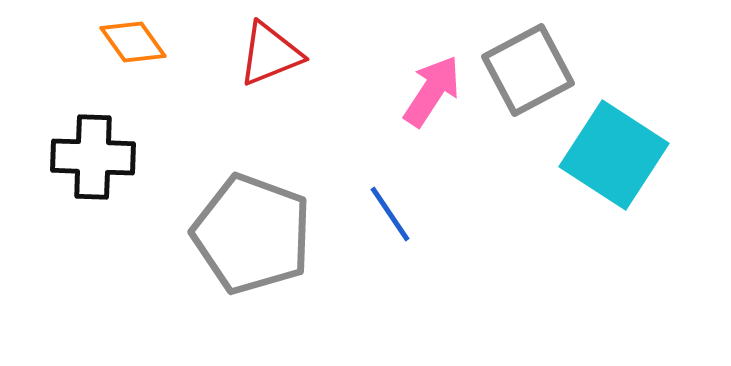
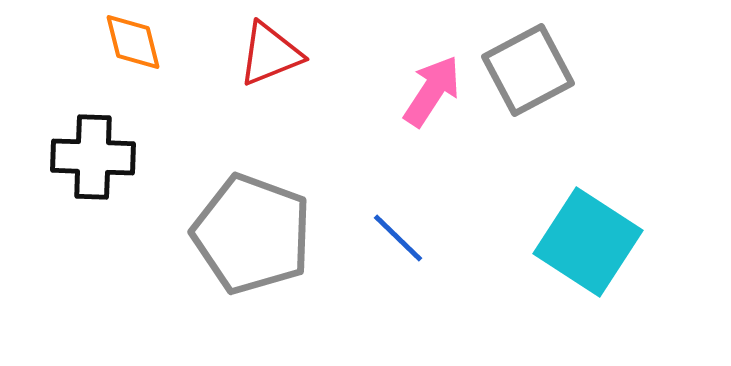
orange diamond: rotated 22 degrees clockwise
cyan square: moved 26 px left, 87 px down
blue line: moved 8 px right, 24 px down; rotated 12 degrees counterclockwise
